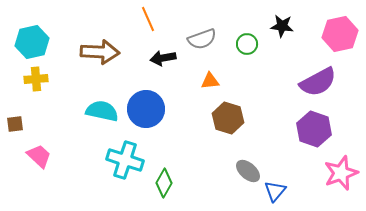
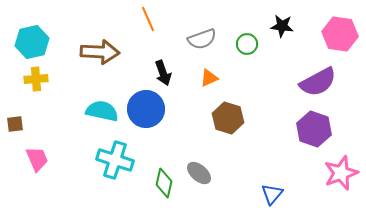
pink hexagon: rotated 20 degrees clockwise
black arrow: moved 15 px down; rotated 100 degrees counterclockwise
orange triangle: moved 1 px left, 3 px up; rotated 18 degrees counterclockwise
pink trapezoid: moved 2 px left, 3 px down; rotated 24 degrees clockwise
cyan cross: moved 10 px left
gray ellipse: moved 49 px left, 2 px down
green diamond: rotated 16 degrees counterclockwise
blue triangle: moved 3 px left, 3 px down
